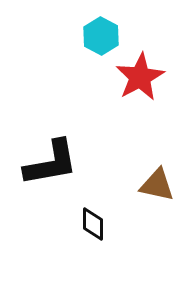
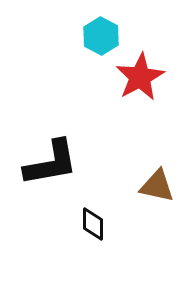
brown triangle: moved 1 px down
